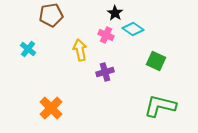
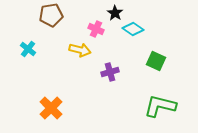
pink cross: moved 10 px left, 6 px up
yellow arrow: rotated 115 degrees clockwise
purple cross: moved 5 px right
